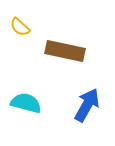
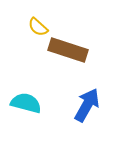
yellow semicircle: moved 18 px right
brown rectangle: moved 3 px right, 1 px up; rotated 6 degrees clockwise
